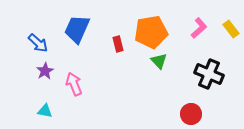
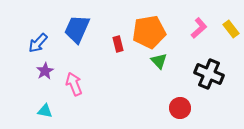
orange pentagon: moved 2 px left
blue arrow: rotated 90 degrees clockwise
red circle: moved 11 px left, 6 px up
